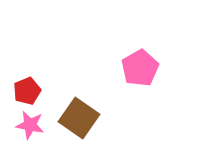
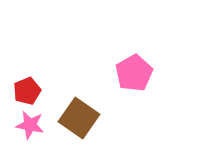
pink pentagon: moved 6 px left, 5 px down
